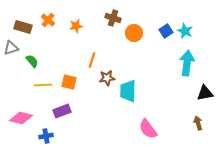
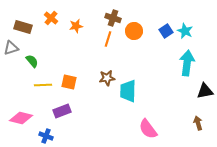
orange cross: moved 3 px right, 2 px up
orange circle: moved 2 px up
orange line: moved 16 px right, 21 px up
black triangle: moved 2 px up
blue cross: rotated 32 degrees clockwise
